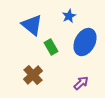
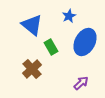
brown cross: moved 1 px left, 6 px up
